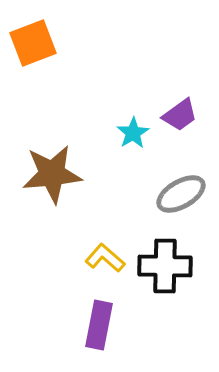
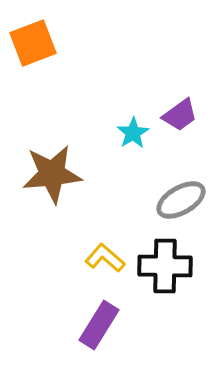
gray ellipse: moved 6 px down
purple rectangle: rotated 21 degrees clockwise
